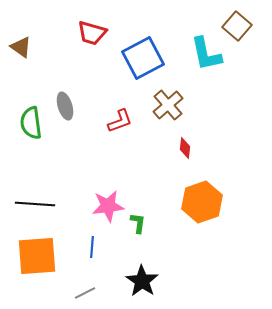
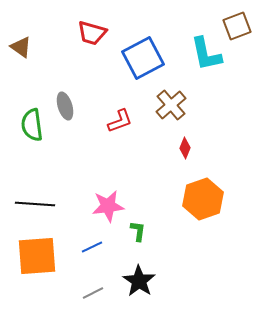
brown square: rotated 28 degrees clockwise
brown cross: moved 3 px right
green semicircle: moved 1 px right, 2 px down
red diamond: rotated 15 degrees clockwise
orange hexagon: moved 1 px right, 3 px up
green L-shape: moved 8 px down
blue line: rotated 60 degrees clockwise
black star: moved 3 px left
gray line: moved 8 px right
